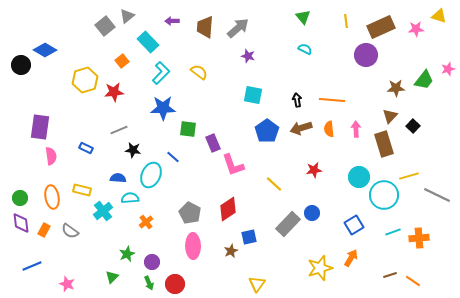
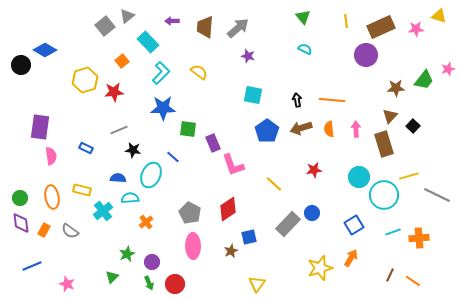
brown line at (390, 275): rotated 48 degrees counterclockwise
